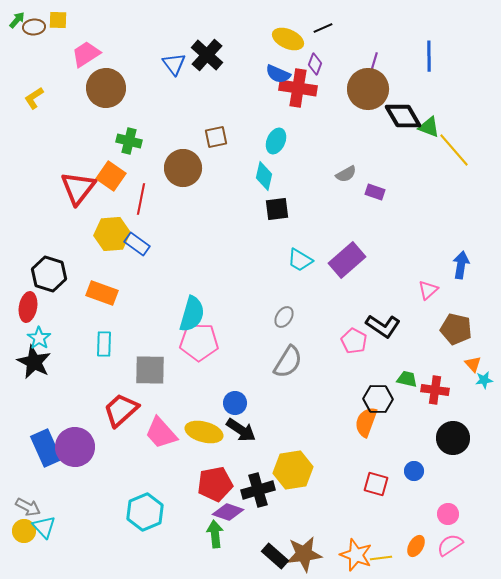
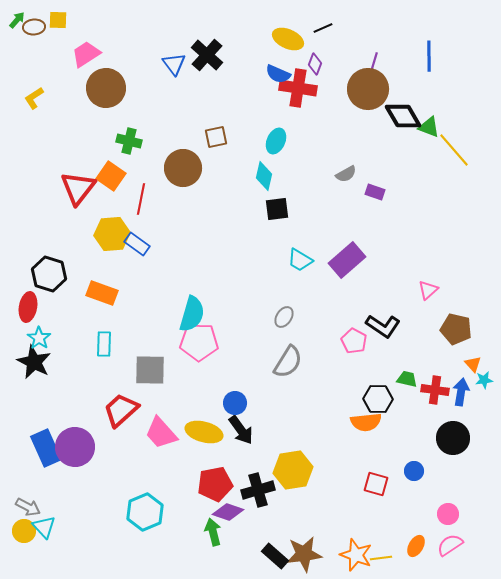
blue arrow at (461, 265): moved 127 px down
orange semicircle at (366, 422): rotated 116 degrees counterclockwise
black arrow at (241, 430): rotated 20 degrees clockwise
green arrow at (215, 534): moved 2 px left, 2 px up; rotated 8 degrees counterclockwise
